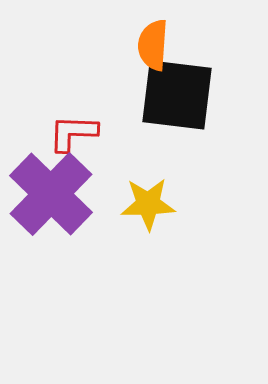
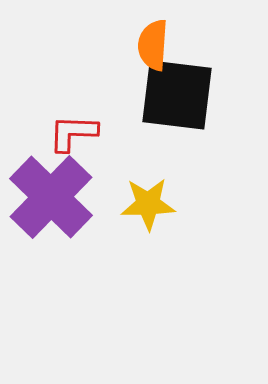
purple cross: moved 3 px down
